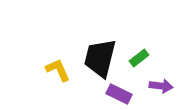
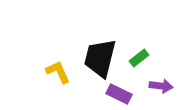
yellow L-shape: moved 2 px down
